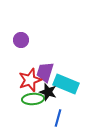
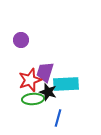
cyan rectangle: rotated 25 degrees counterclockwise
